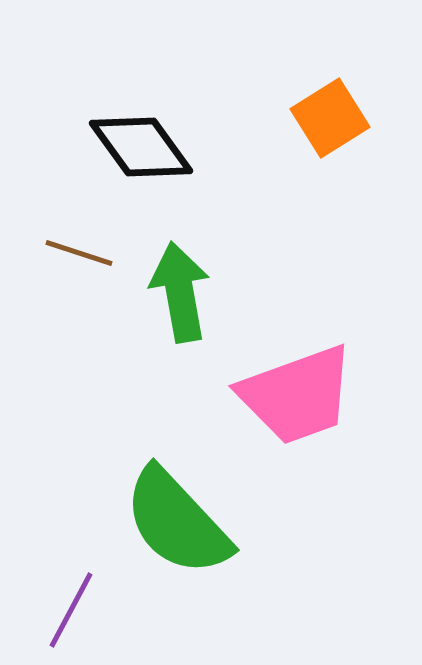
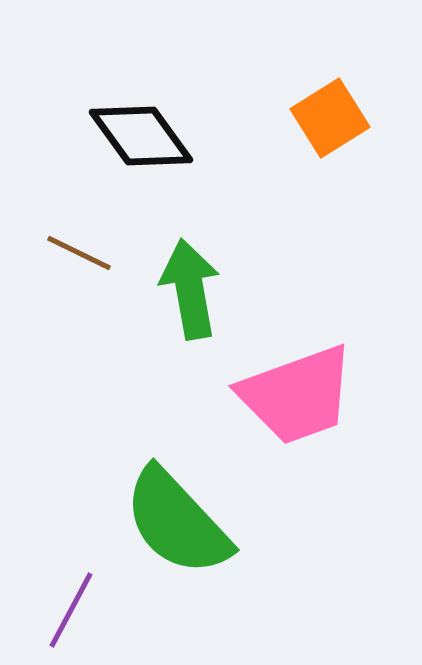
black diamond: moved 11 px up
brown line: rotated 8 degrees clockwise
green arrow: moved 10 px right, 3 px up
